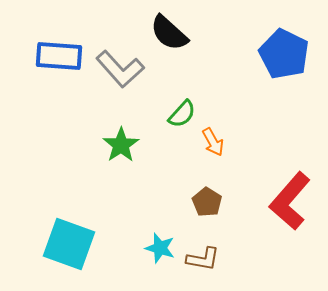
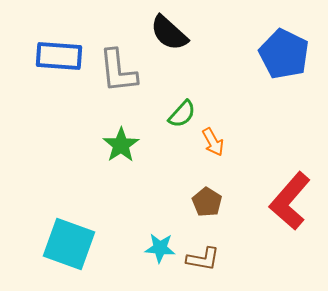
gray L-shape: moved 2 px left, 2 px down; rotated 36 degrees clockwise
cyan star: rotated 12 degrees counterclockwise
